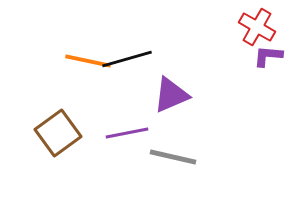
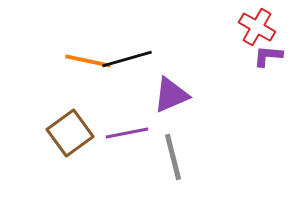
brown square: moved 12 px right
gray line: rotated 63 degrees clockwise
